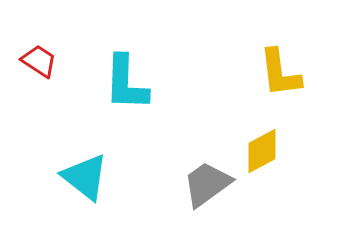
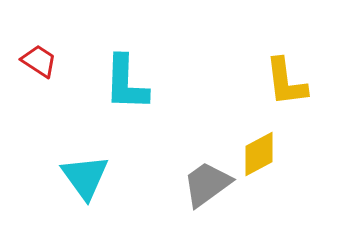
yellow L-shape: moved 6 px right, 9 px down
yellow diamond: moved 3 px left, 3 px down
cyan triangle: rotated 16 degrees clockwise
